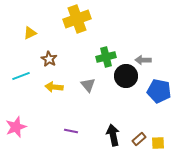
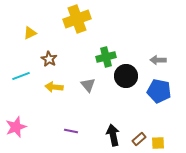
gray arrow: moved 15 px right
